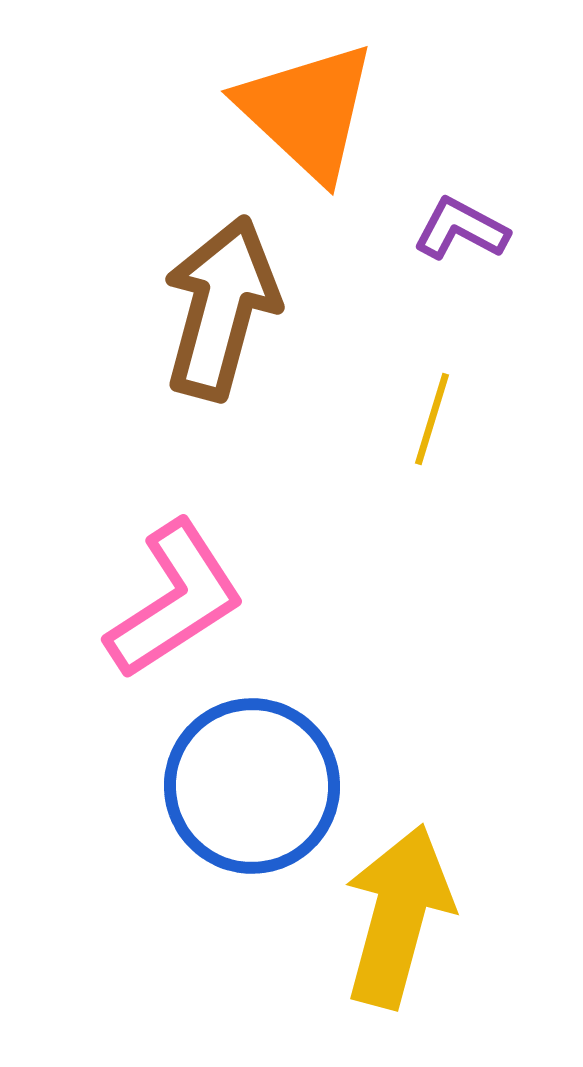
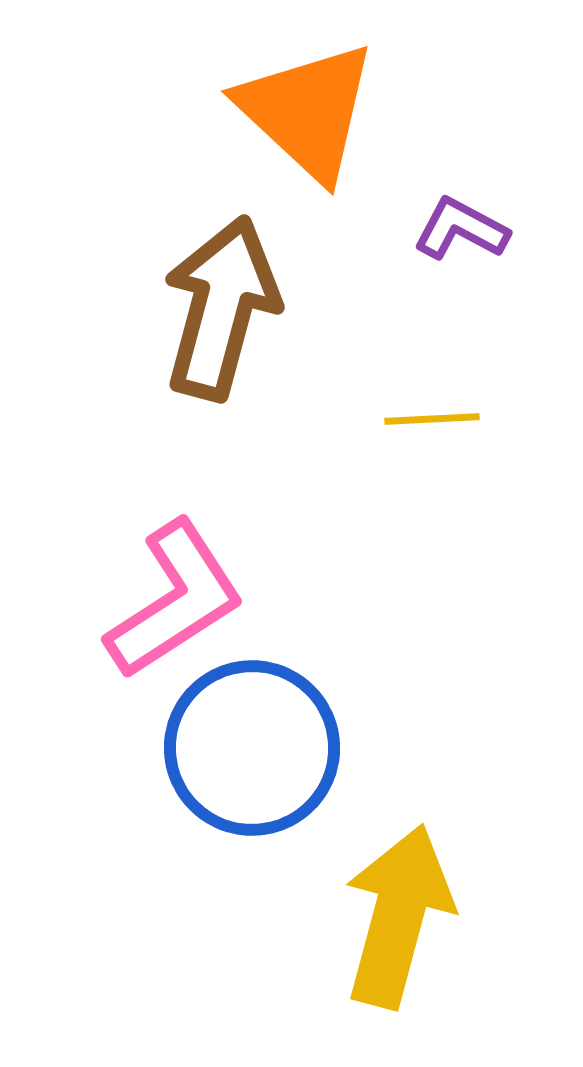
yellow line: rotated 70 degrees clockwise
blue circle: moved 38 px up
